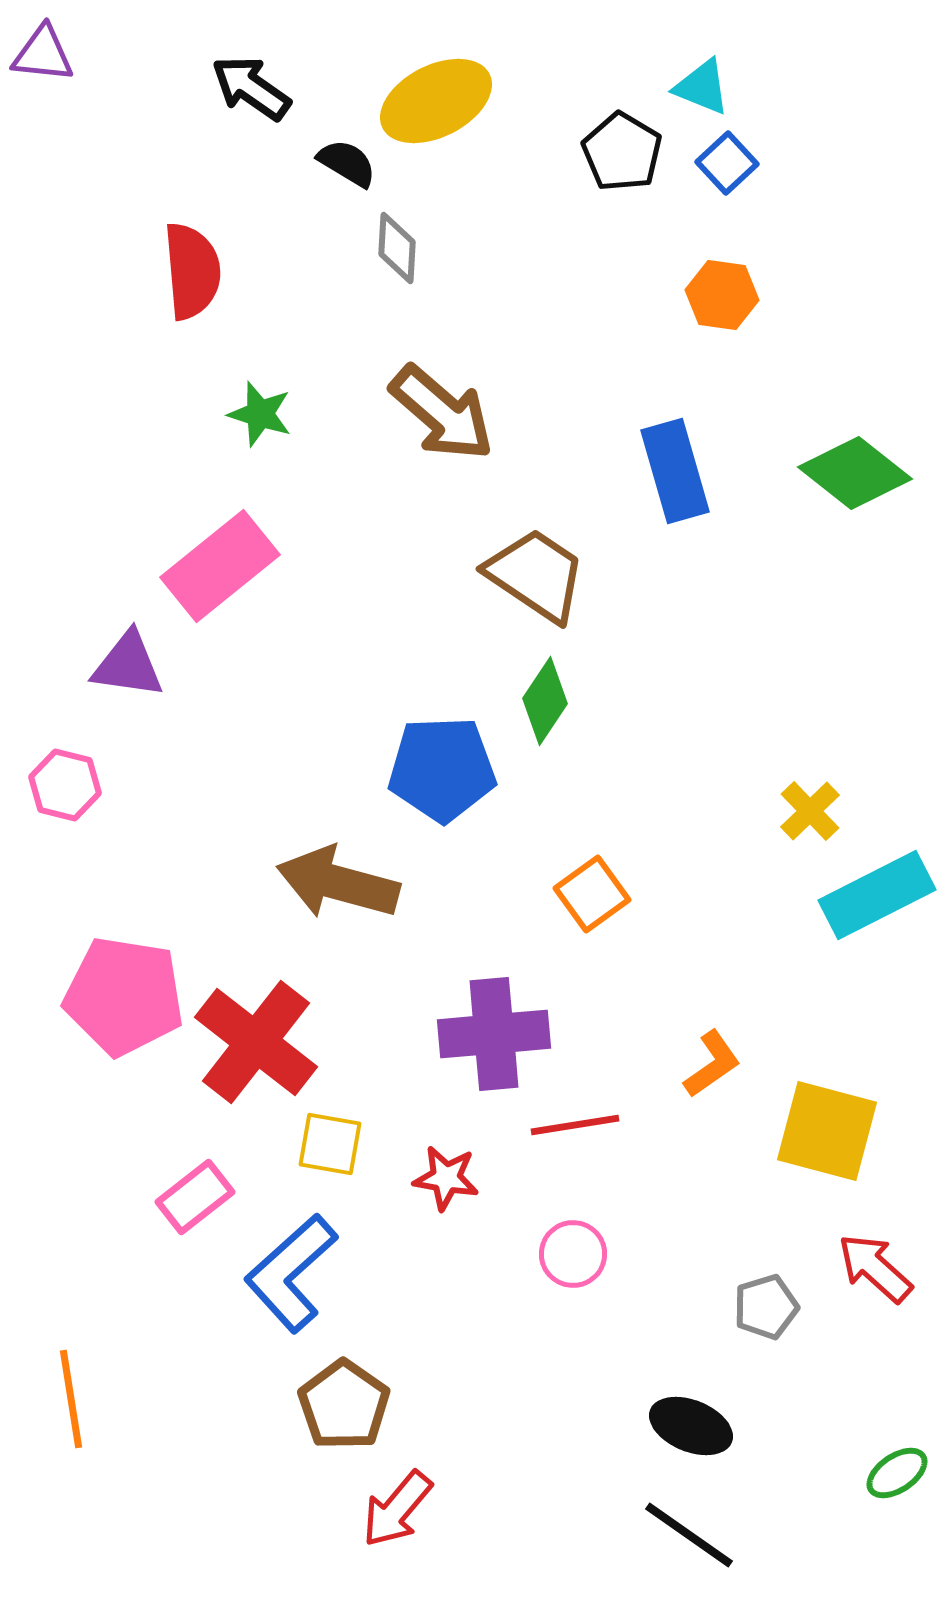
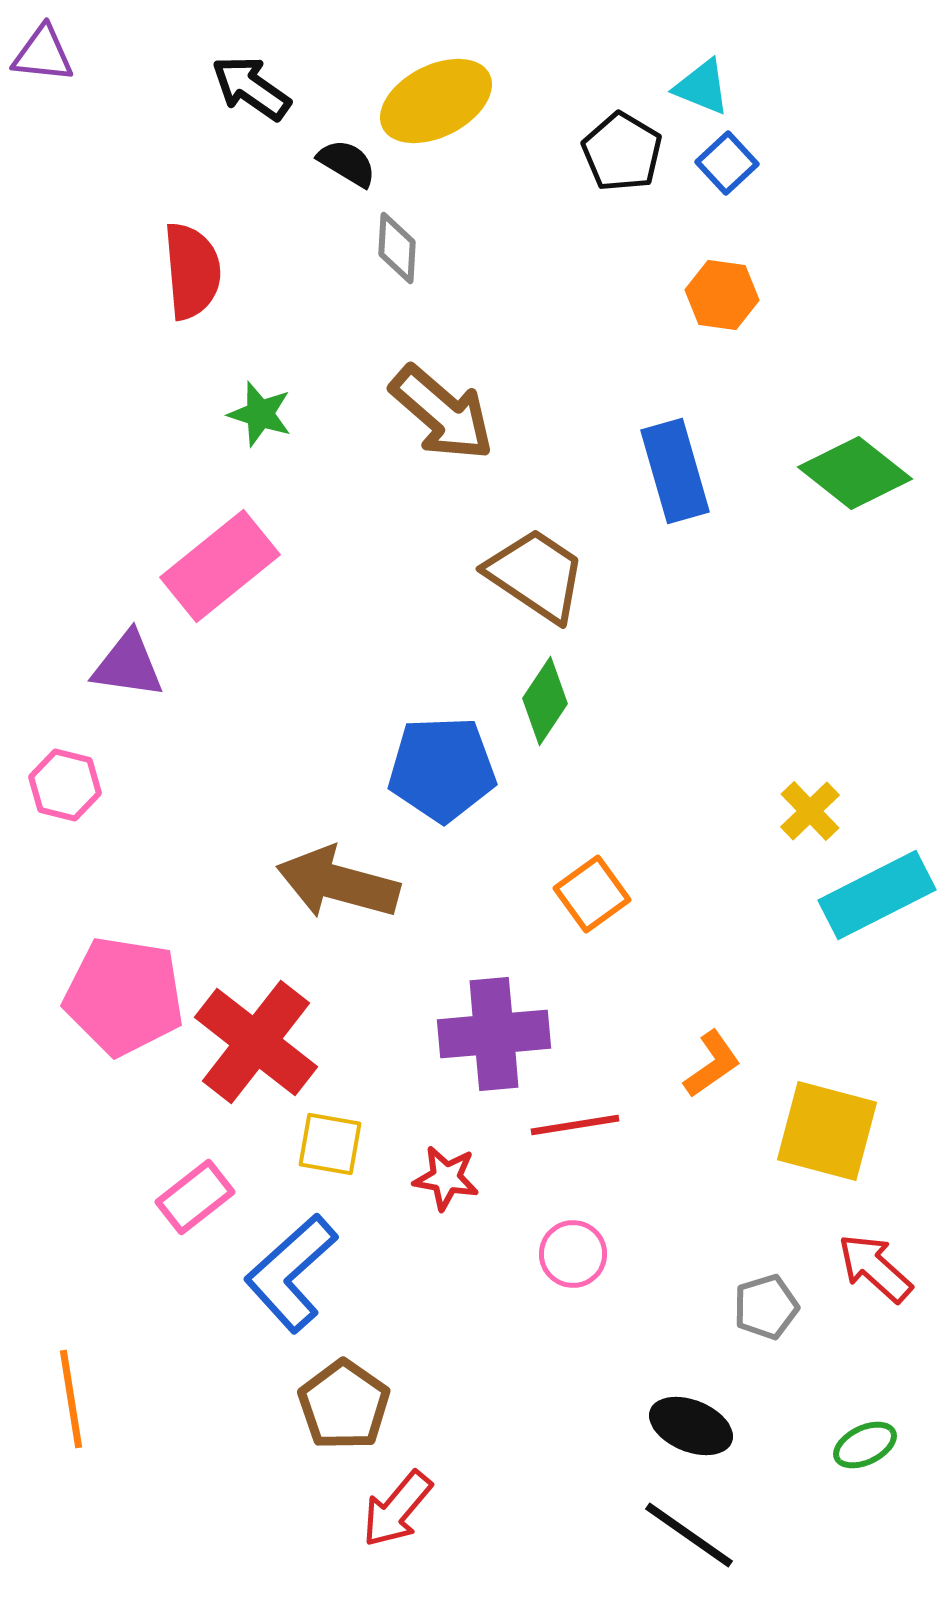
green ellipse at (897, 1473): moved 32 px left, 28 px up; rotated 8 degrees clockwise
